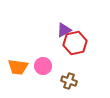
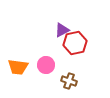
purple triangle: moved 2 px left
pink circle: moved 3 px right, 1 px up
